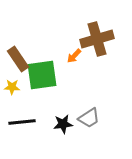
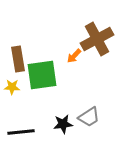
brown cross: rotated 12 degrees counterclockwise
brown rectangle: rotated 25 degrees clockwise
gray trapezoid: moved 1 px up
black line: moved 1 px left, 10 px down
